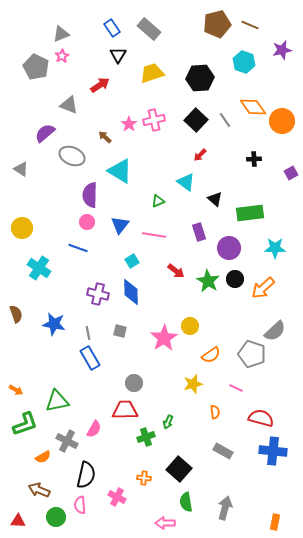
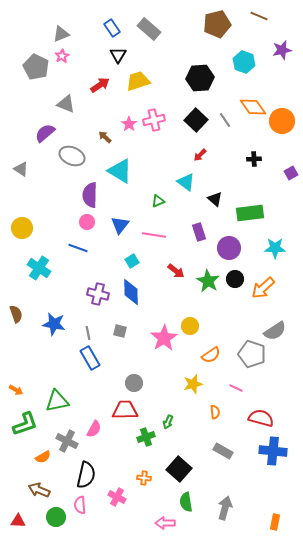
brown line at (250, 25): moved 9 px right, 9 px up
yellow trapezoid at (152, 73): moved 14 px left, 8 px down
gray triangle at (69, 105): moved 3 px left, 1 px up
gray semicircle at (275, 331): rotated 10 degrees clockwise
